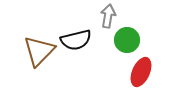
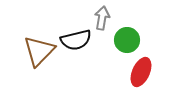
gray arrow: moved 6 px left, 2 px down
